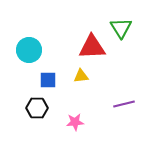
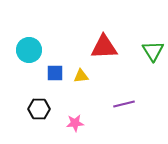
green triangle: moved 32 px right, 23 px down
red triangle: moved 12 px right
blue square: moved 7 px right, 7 px up
black hexagon: moved 2 px right, 1 px down
pink star: moved 1 px down
